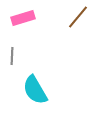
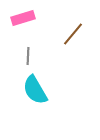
brown line: moved 5 px left, 17 px down
gray line: moved 16 px right
